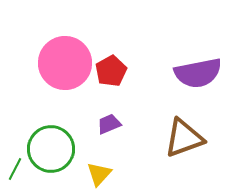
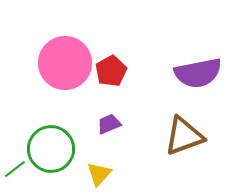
brown triangle: moved 2 px up
green line: rotated 25 degrees clockwise
